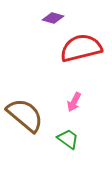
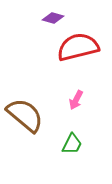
red semicircle: moved 3 px left, 1 px up
pink arrow: moved 2 px right, 2 px up
green trapezoid: moved 4 px right, 5 px down; rotated 80 degrees clockwise
